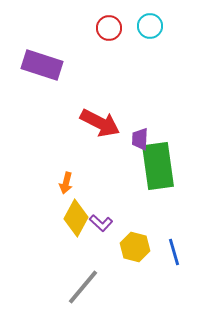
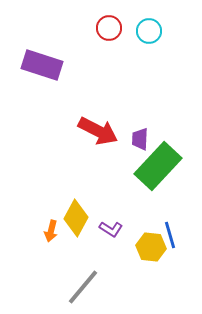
cyan circle: moved 1 px left, 5 px down
red arrow: moved 2 px left, 8 px down
green rectangle: rotated 51 degrees clockwise
orange arrow: moved 15 px left, 48 px down
purple L-shape: moved 10 px right, 6 px down; rotated 10 degrees counterclockwise
yellow hexagon: moved 16 px right; rotated 8 degrees counterclockwise
blue line: moved 4 px left, 17 px up
